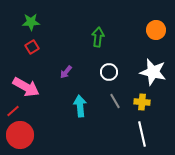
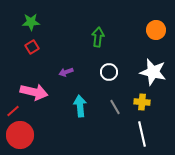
purple arrow: rotated 32 degrees clockwise
pink arrow: moved 8 px right, 5 px down; rotated 16 degrees counterclockwise
gray line: moved 6 px down
